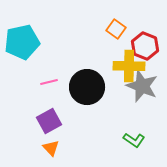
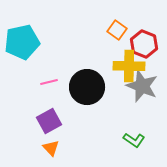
orange square: moved 1 px right, 1 px down
red hexagon: moved 1 px left, 2 px up
